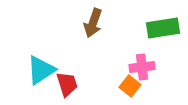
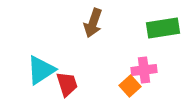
pink cross: moved 2 px right, 3 px down
orange square: rotated 10 degrees clockwise
